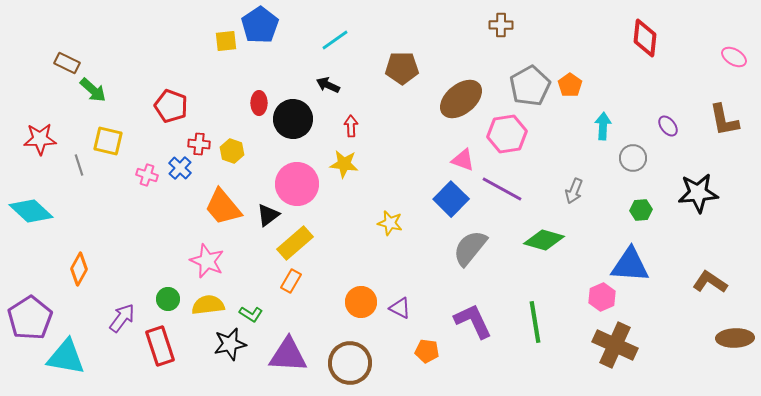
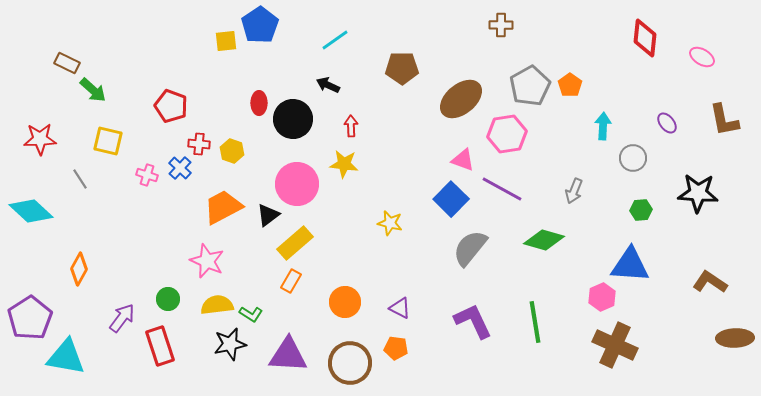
pink ellipse at (734, 57): moved 32 px left
purple ellipse at (668, 126): moved 1 px left, 3 px up
gray line at (79, 165): moved 1 px right, 14 px down; rotated 15 degrees counterclockwise
black star at (698, 193): rotated 9 degrees clockwise
orange trapezoid at (223, 207): rotated 102 degrees clockwise
orange circle at (361, 302): moved 16 px left
yellow semicircle at (208, 305): moved 9 px right
orange pentagon at (427, 351): moved 31 px left, 3 px up
